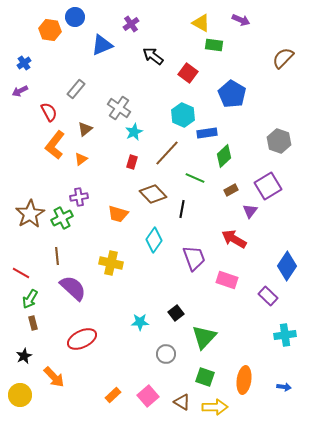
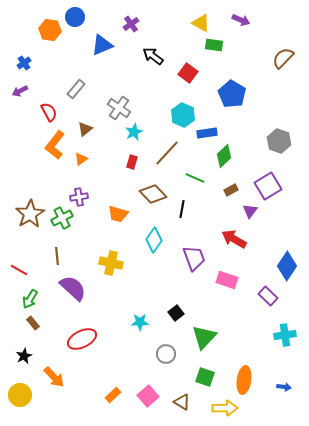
red line at (21, 273): moved 2 px left, 3 px up
brown rectangle at (33, 323): rotated 24 degrees counterclockwise
yellow arrow at (215, 407): moved 10 px right, 1 px down
